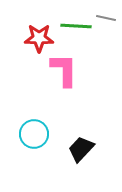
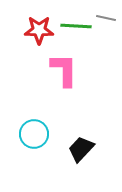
red star: moved 8 px up
